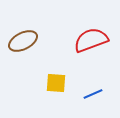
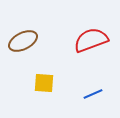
yellow square: moved 12 px left
